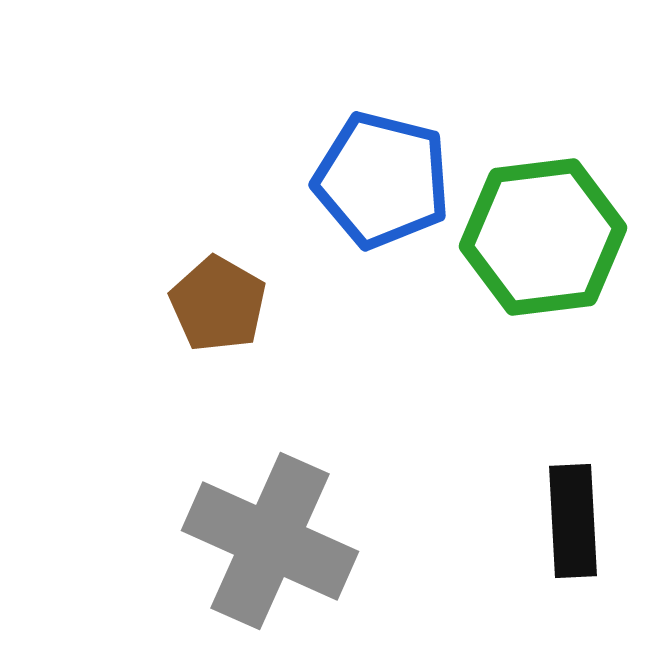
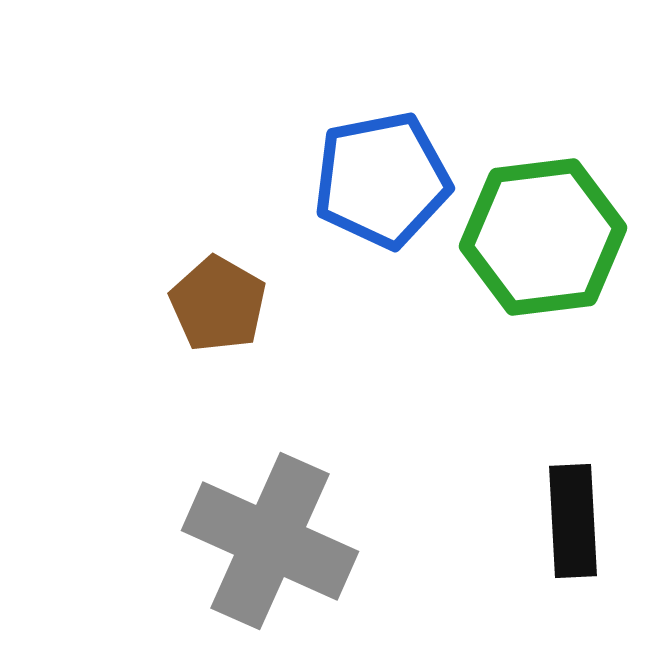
blue pentagon: rotated 25 degrees counterclockwise
